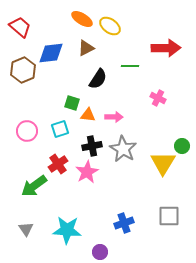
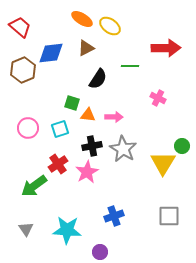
pink circle: moved 1 px right, 3 px up
blue cross: moved 10 px left, 7 px up
